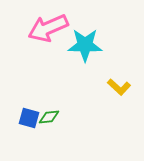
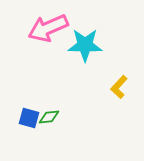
yellow L-shape: rotated 90 degrees clockwise
